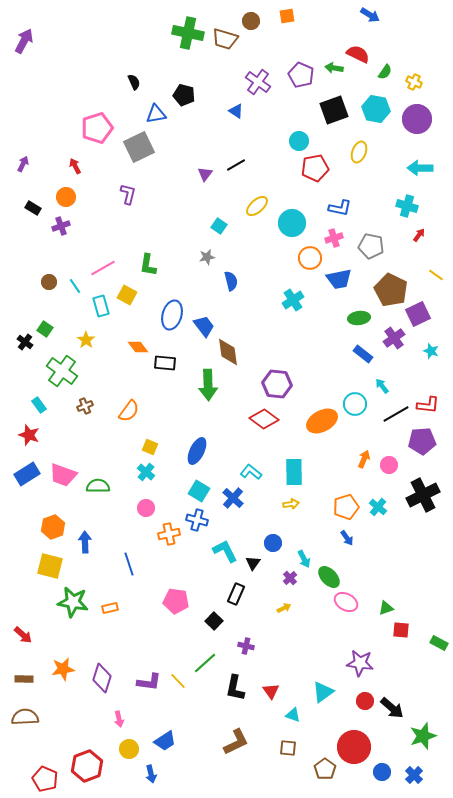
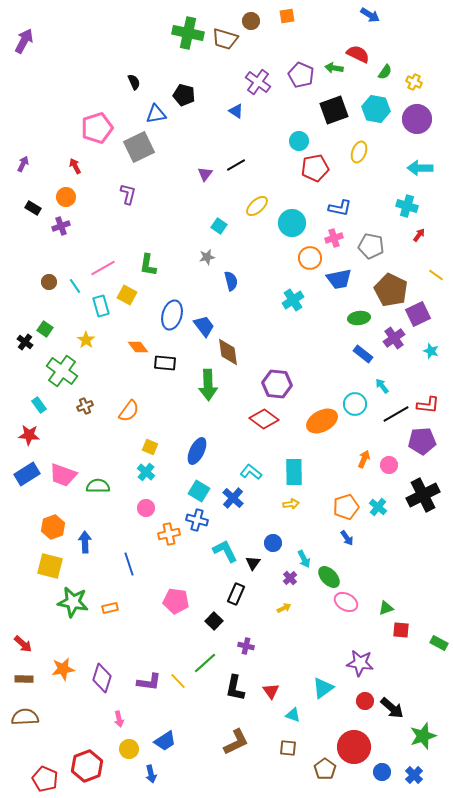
red star at (29, 435): rotated 15 degrees counterclockwise
red arrow at (23, 635): moved 9 px down
cyan triangle at (323, 692): moved 4 px up
